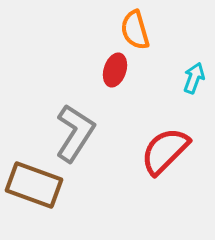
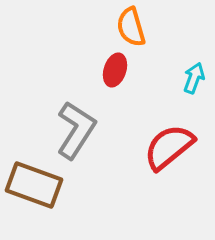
orange semicircle: moved 4 px left, 3 px up
gray L-shape: moved 1 px right, 3 px up
red semicircle: moved 4 px right, 4 px up; rotated 6 degrees clockwise
